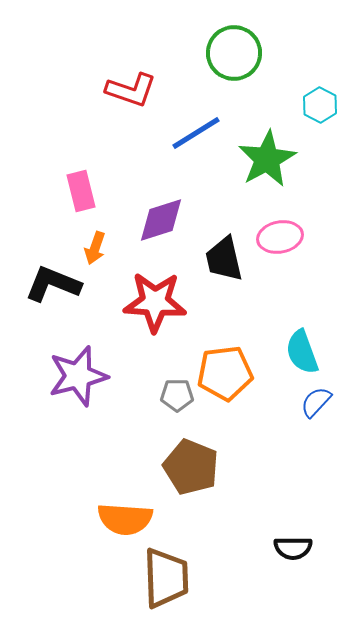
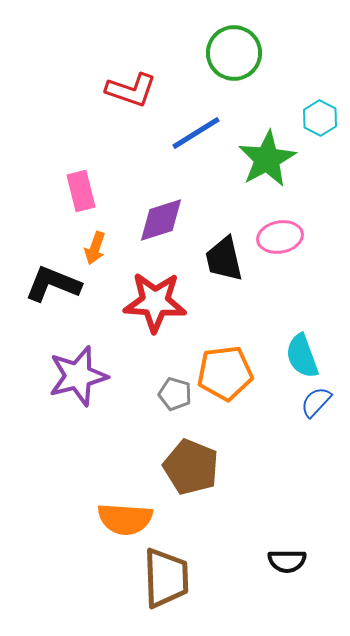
cyan hexagon: moved 13 px down
cyan semicircle: moved 4 px down
gray pentagon: moved 2 px left, 1 px up; rotated 16 degrees clockwise
black semicircle: moved 6 px left, 13 px down
